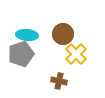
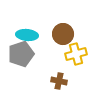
yellow cross: rotated 30 degrees clockwise
